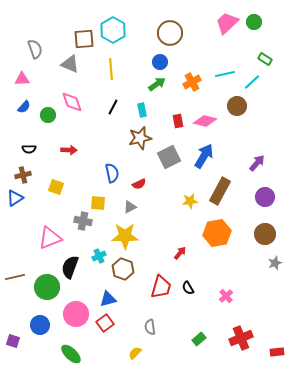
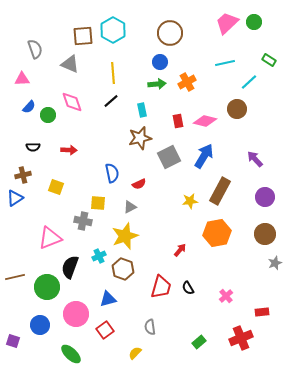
brown square at (84, 39): moved 1 px left, 3 px up
green rectangle at (265, 59): moved 4 px right, 1 px down
yellow line at (111, 69): moved 2 px right, 4 px down
cyan line at (225, 74): moved 11 px up
orange cross at (192, 82): moved 5 px left
cyan line at (252, 82): moved 3 px left
green arrow at (157, 84): rotated 30 degrees clockwise
brown circle at (237, 106): moved 3 px down
blue semicircle at (24, 107): moved 5 px right
black line at (113, 107): moved 2 px left, 6 px up; rotated 21 degrees clockwise
black semicircle at (29, 149): moved 4 px right, 2 px up
purple arrow at (257, 163): moved 2 px left, 4 px up; rotated 84 degrees counterclockwise
yellow star at (125, 236): rotated 20 degrees counterclockwise
red arrow at (180, 253): moved 3 px up
red square at (105, 323): moved 7 px down
green rectangle at (199, 339): moved 3 px down
red rectangle at (277, 352): moved 15 px left, 40 px up
